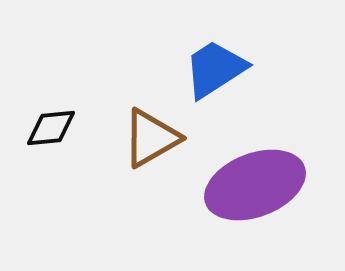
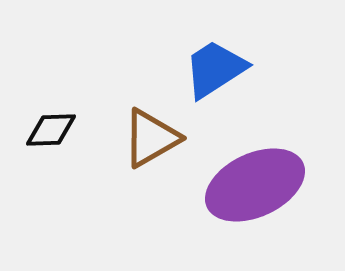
black diamond: moved 2 px down; rotated 4 degrees clockwise
purple ellipse: rotated 4 degrees counterclockwise
